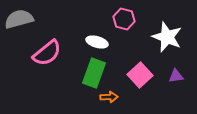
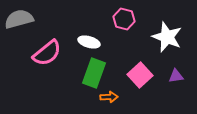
white ellipse: moved 8 px left
